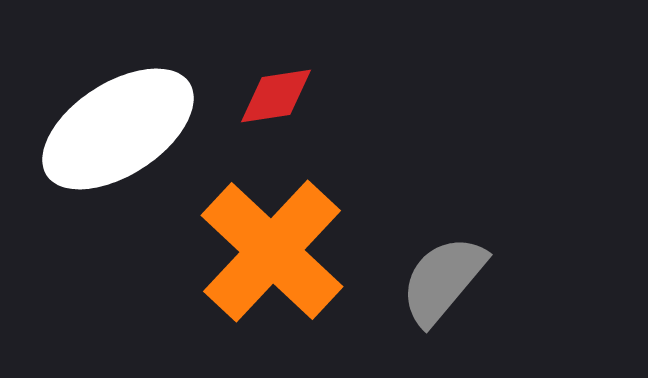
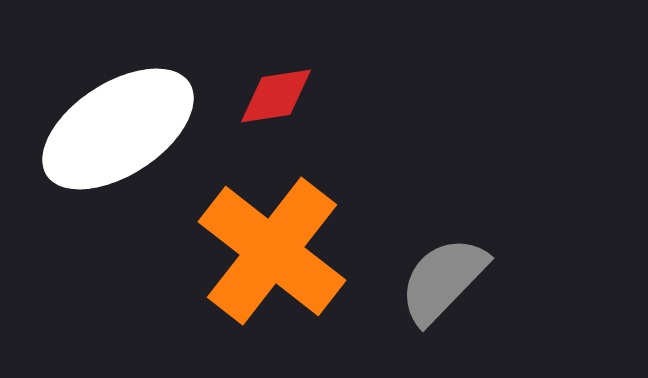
orange cross: rotated 5 degrees counterclockwise
gray semicircle: rotated 4 degrees clockwise
